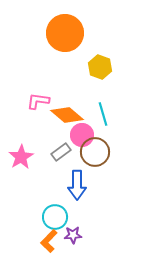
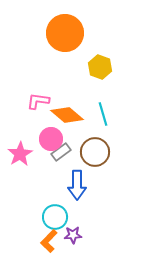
pink circle: moved 31 px left, 4 px down
pink star: moved 1 px left, 3 px up
